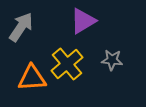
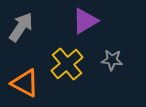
purple triangle: moved 2 px right
orange triangle: moved 7 px left, 5 px down; rotated 32 degrees clockwise
